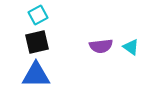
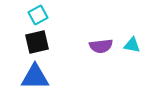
cyan triangle: moved 1 px right, 2 px up; rotated 24 degrees counterclockwise
blue triangle: moved 1 px left, 2 px down
